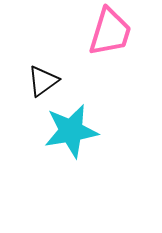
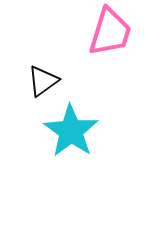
cyan star: rotated 28 degrees counterclockwise
